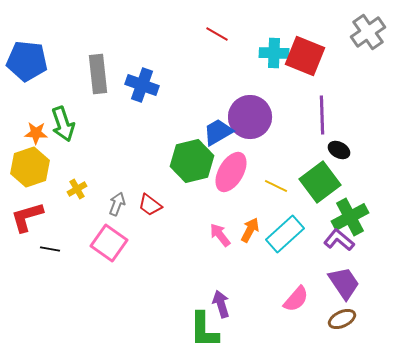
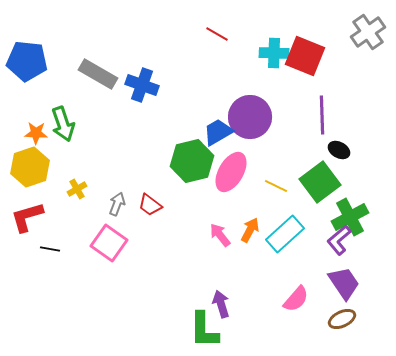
gray rectangle: rotated 54 degrees counterclockwise
purple L-shape: rotated 80 degrees counterclockwise
